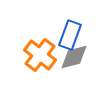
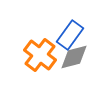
blue rectangle: rotated 16 degrees clockwise
